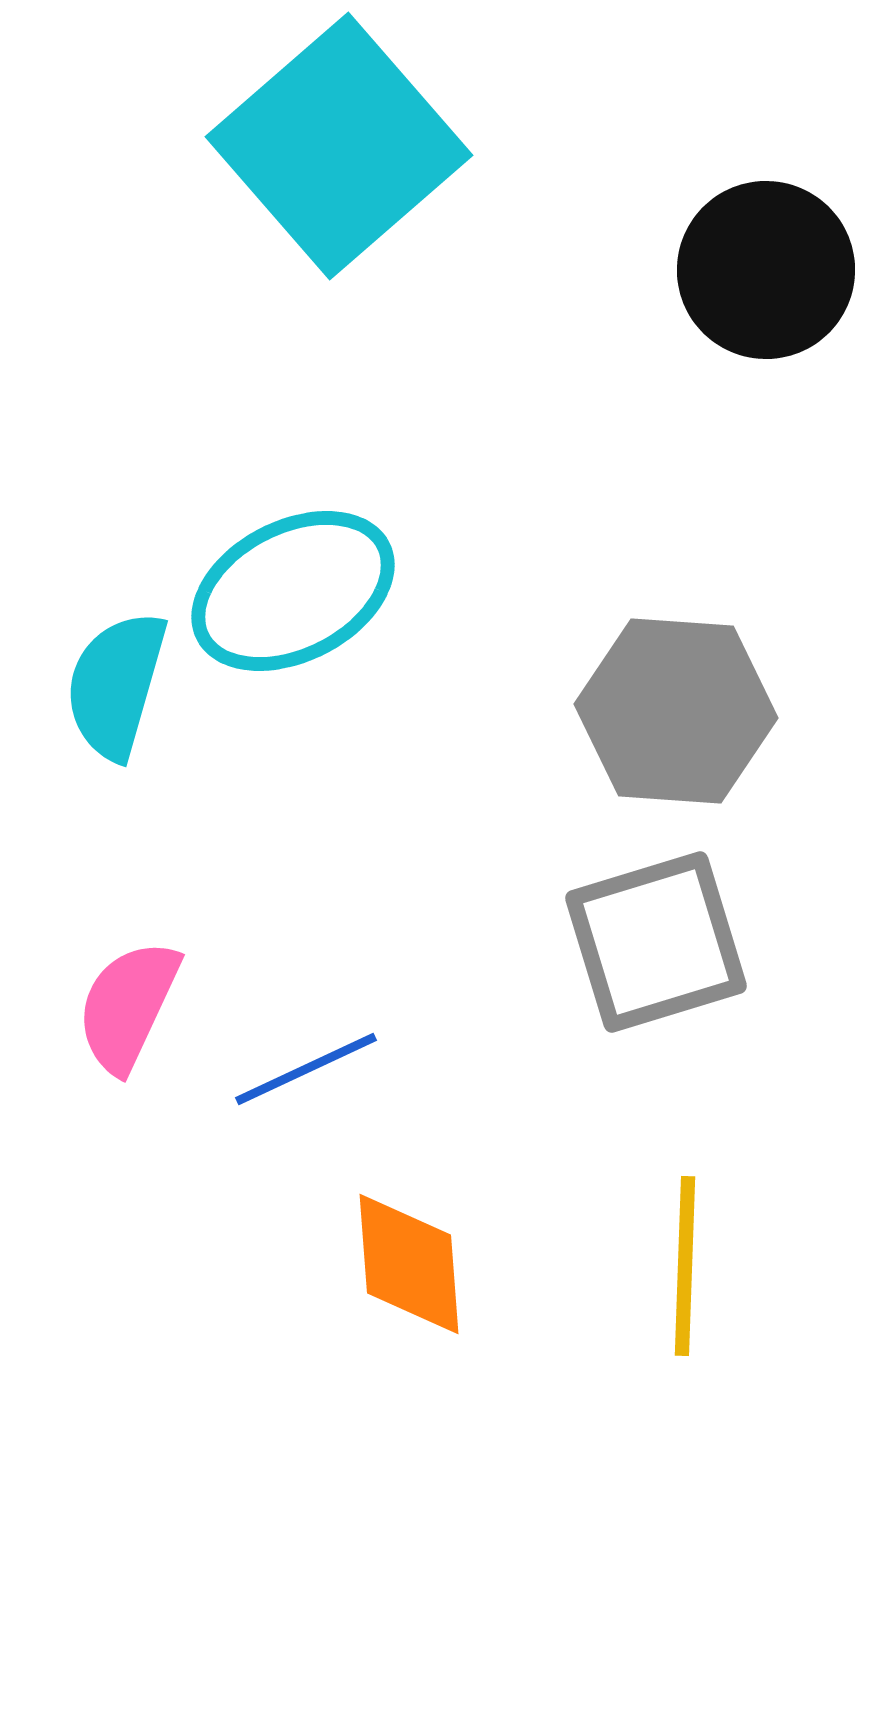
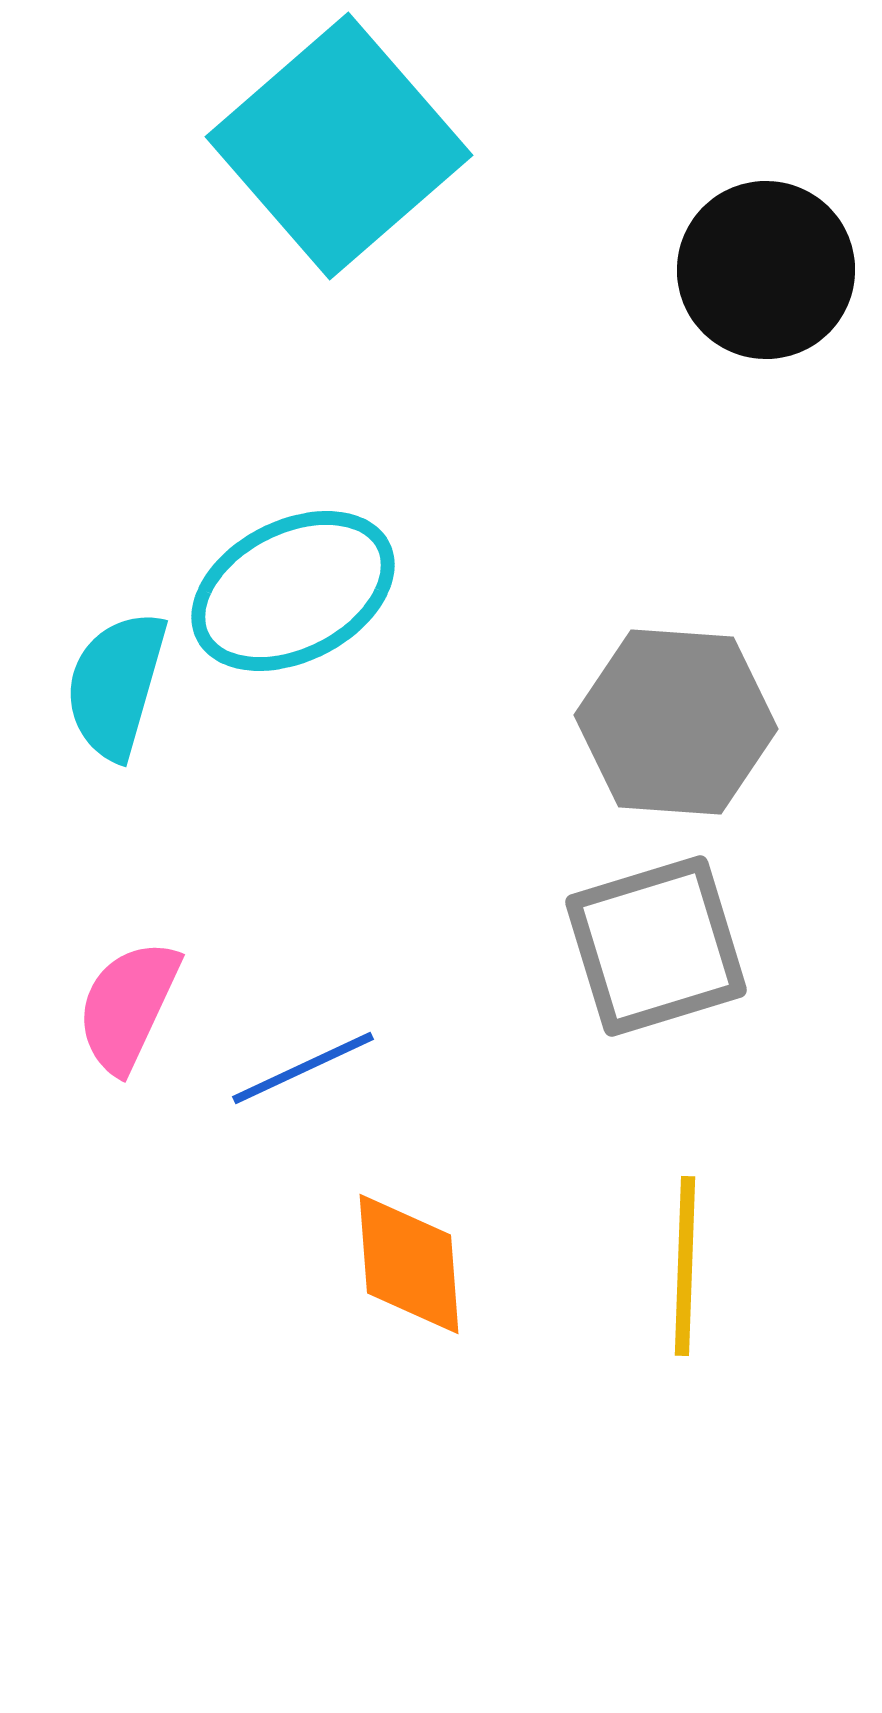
gray hexagon: moved 11 px down
gray square: moved 4 px down
blue line: moved 3 px left, 1 px up
